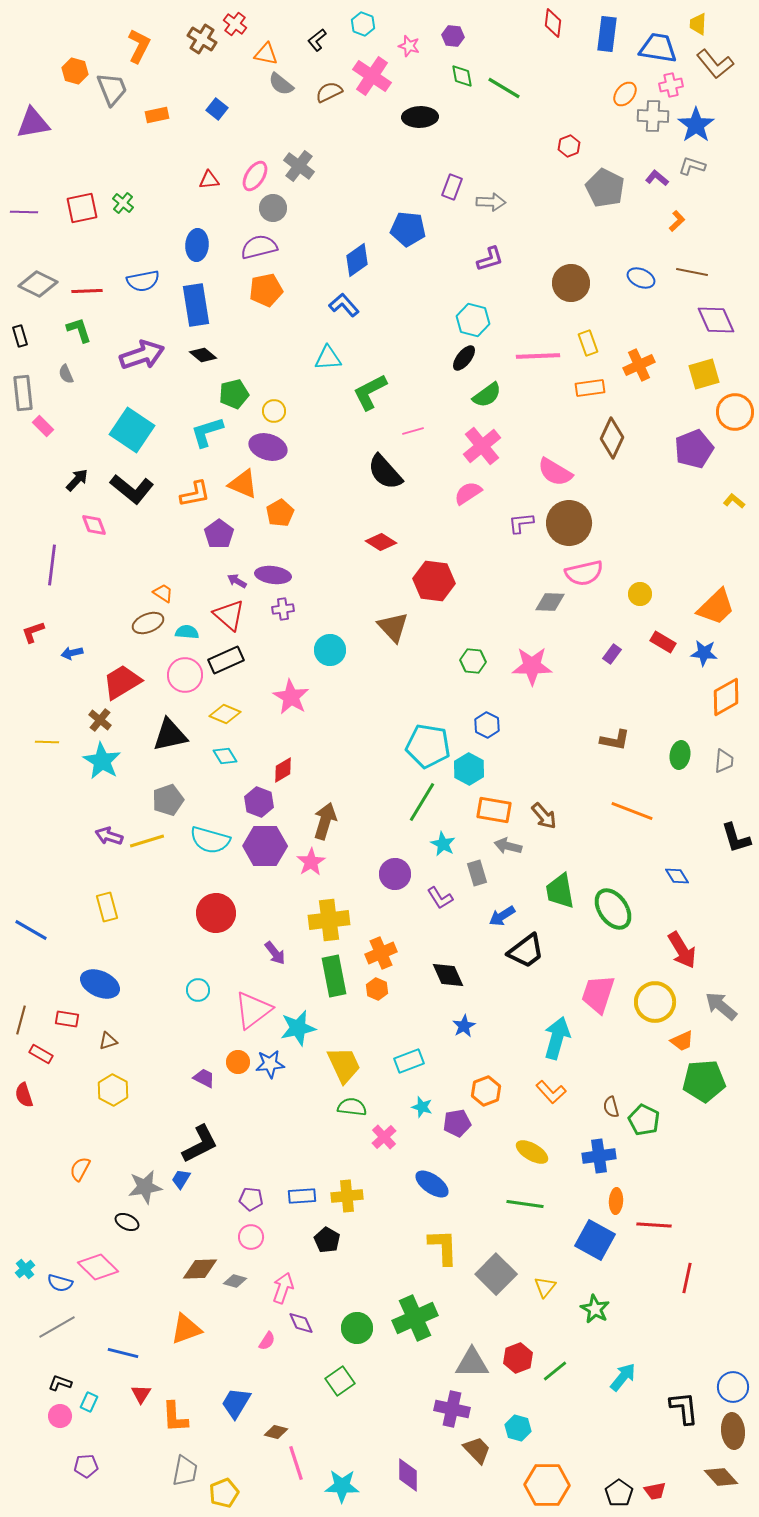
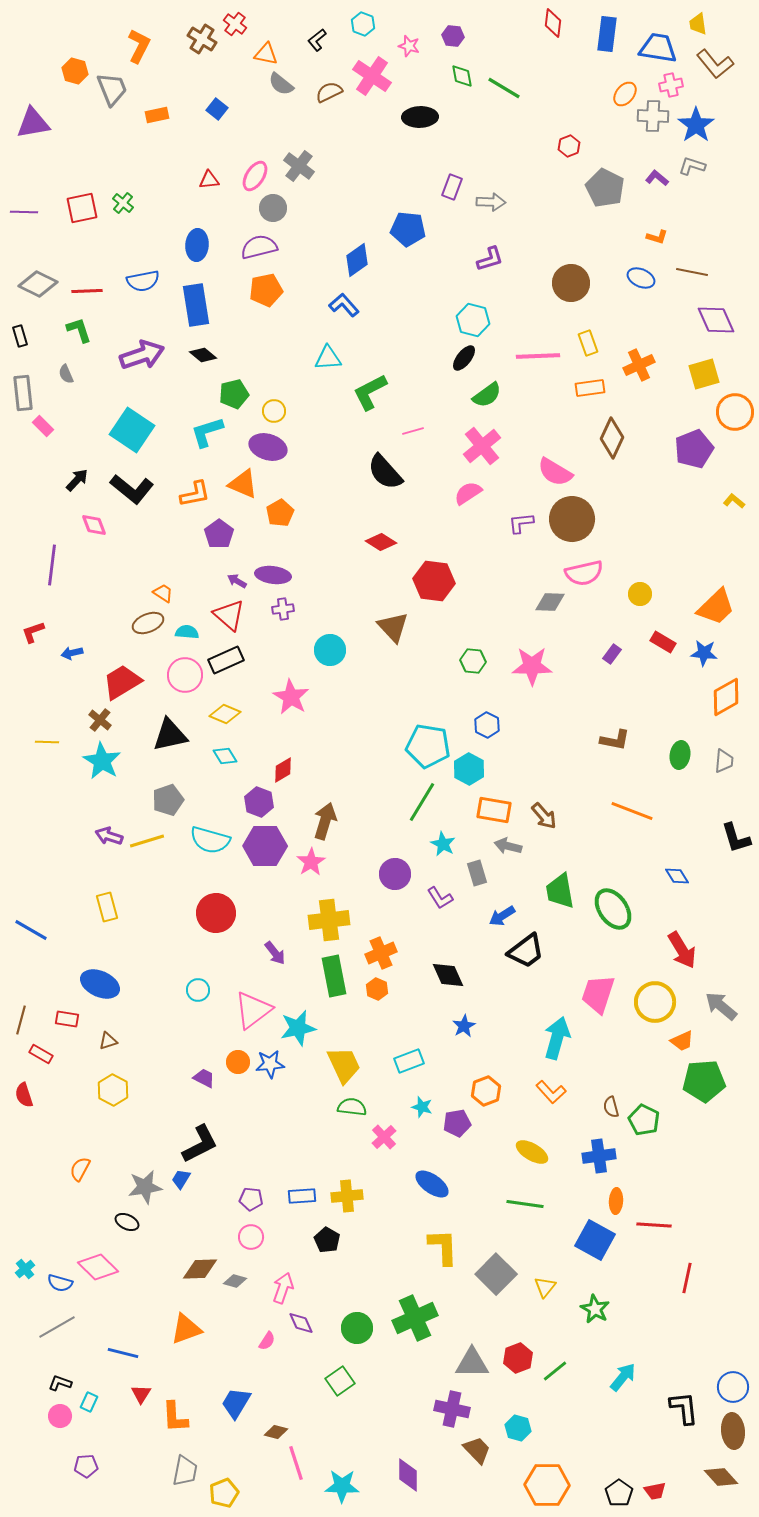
yellow trapezoid at (698, 24): rotated 10 degrees counterclockwise
orange L-shape at (677, 221): moved 20 px left, 16 px down; rotated 60 degrees clockwise
brown circle at (569, 523): moved 3 px right, 4 px up
